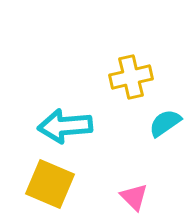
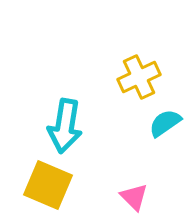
yellow cross: moved 8 px right; rotated 12 degrees counterclockwise
cyan arrow: rotated 76 degrees counterclockwise
yellow square: moved 2 px left, 1 px down
